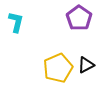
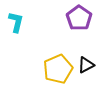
yellow pentagon: moved 1 px down
